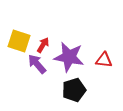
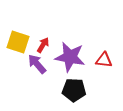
yellow square: moved 1 px left, 1 px down
purple star: moved 1 px right
black pentagon: rotated 20 degrees clockwise
